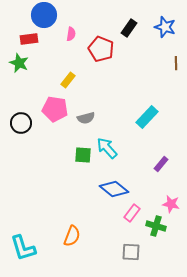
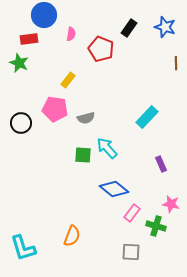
purple rectangle: rotated 63 degrees counterclockwise
